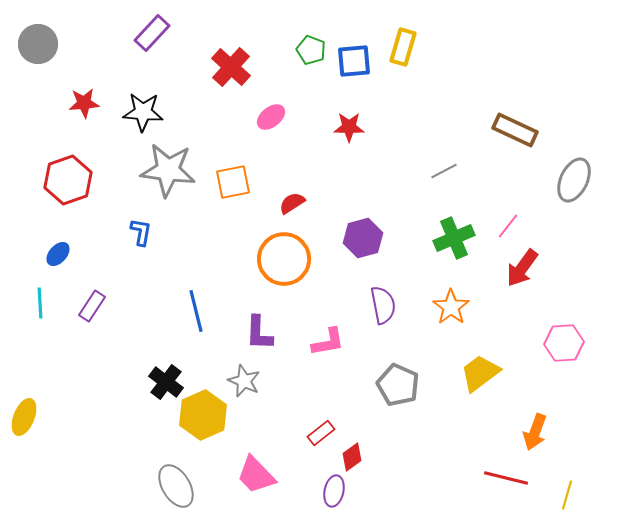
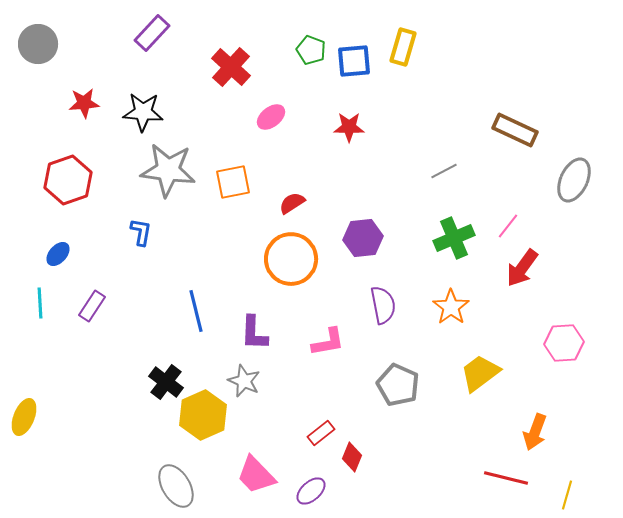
purple hexagon at (363, 238): rotated 9 degrees clockwise
orange circle at (284, 259): moved 7 px right
purple L-shape at (259, 333): moved 5 px left
red diamond at (352, 457): rotated 32 degrees counterclockwise
purple ellipse at (334, 491): moved 23 px left; rotated 36 degrees clockwise
